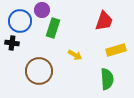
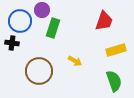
yellow arrow: moved 6 px down
green semicircle: moved 7 px right, 2 px down; rotated 15 degrees counterclockwise
